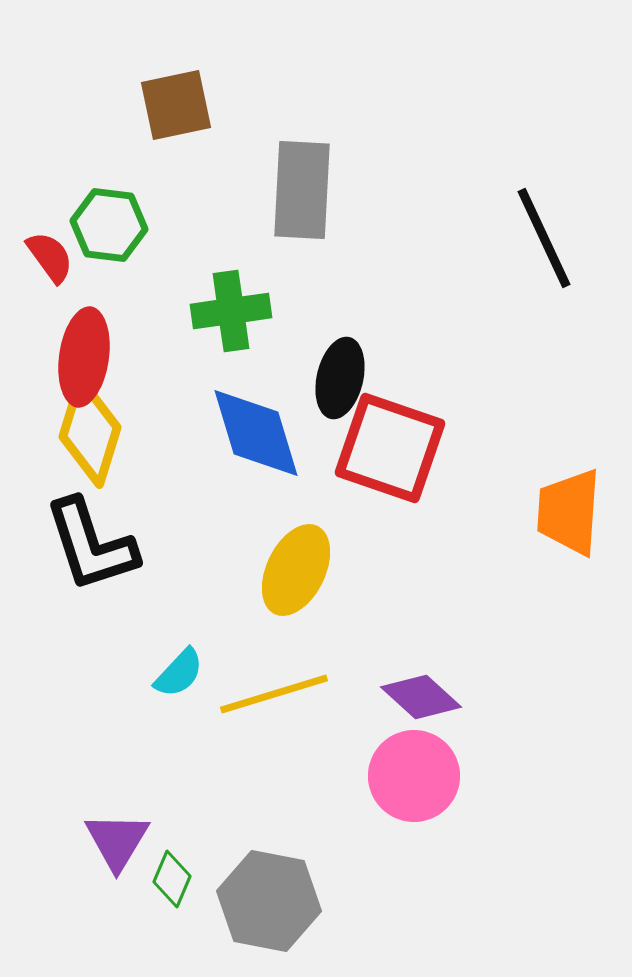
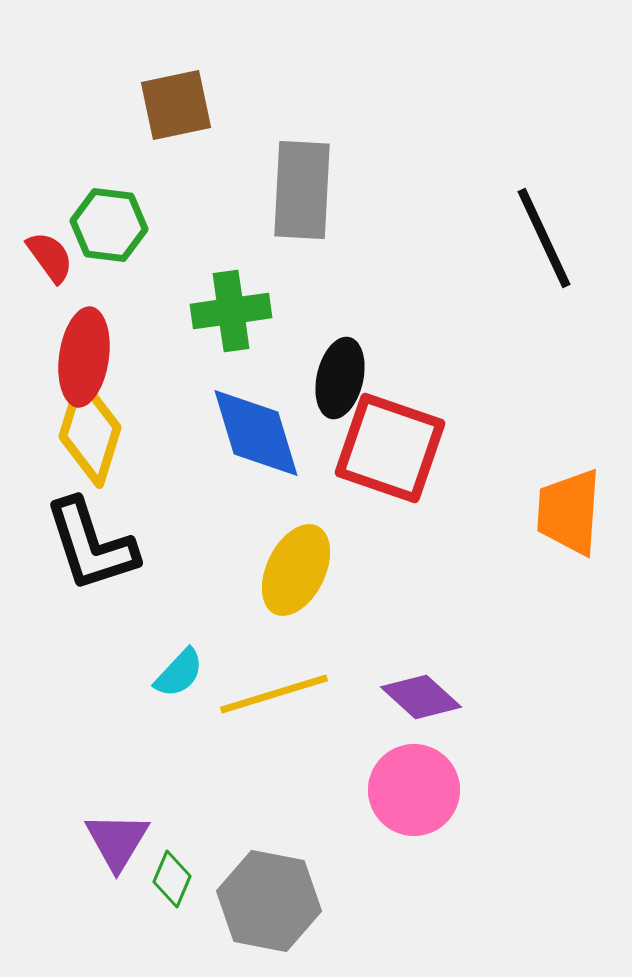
pink circle: moved 14 px down
